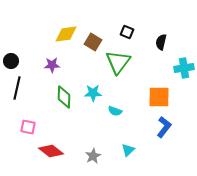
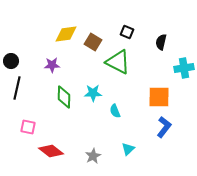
green triangle: rotated 40 degrees counterclockwise
cyan semicircle: rotated 48 degrees clockwise
cyan triangle: moved 1 px up
